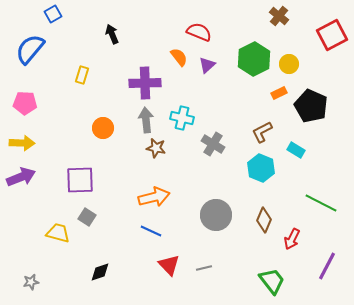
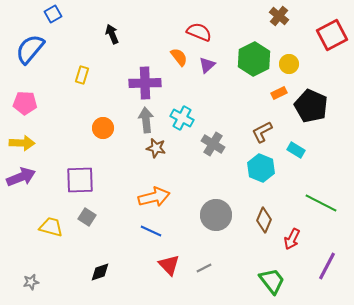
cyan cross: rotated 15 degrees clockwise
yellow trapezoid: moved 7 px left, 6 px up
gray line: rotated 14 degrees counterclockwise
